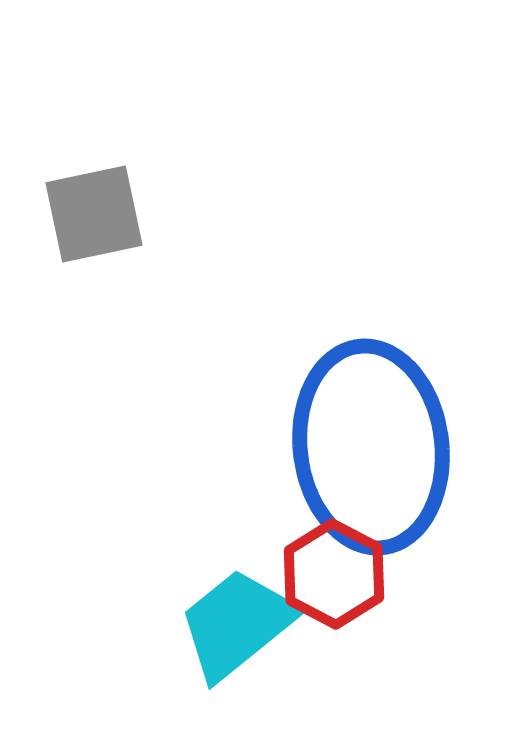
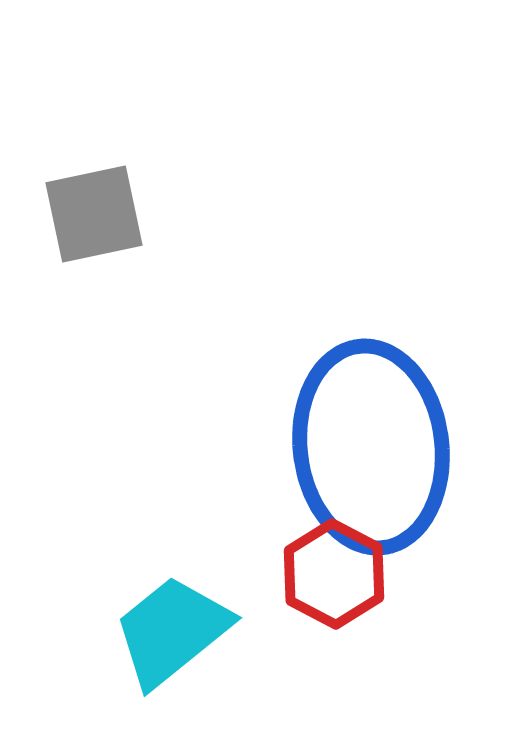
cyan trapezoid: moved 65 px left, 7 px down
